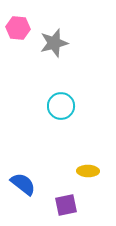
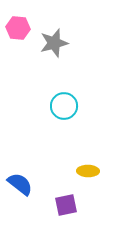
cyan circle: moved 3 px right
blue semicircle: moved 3 px left
